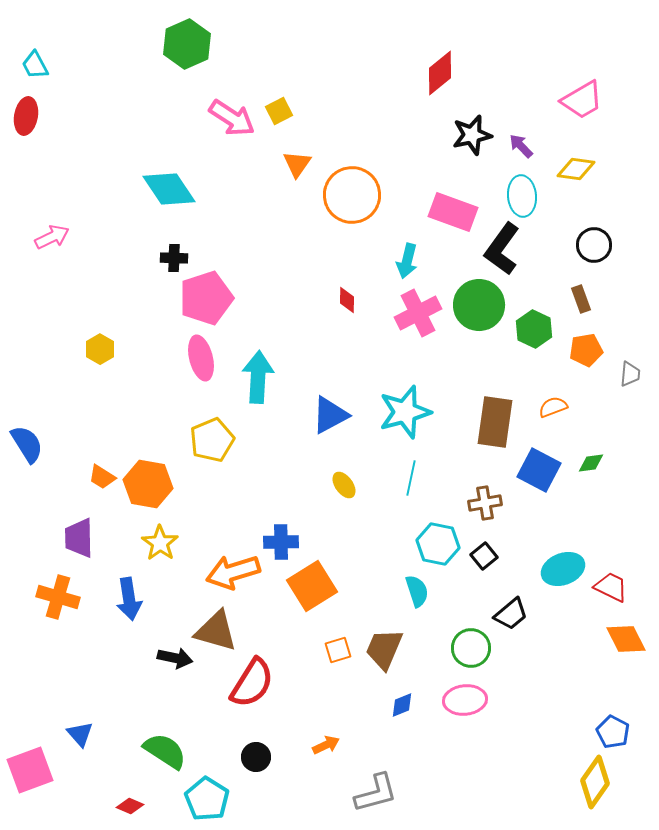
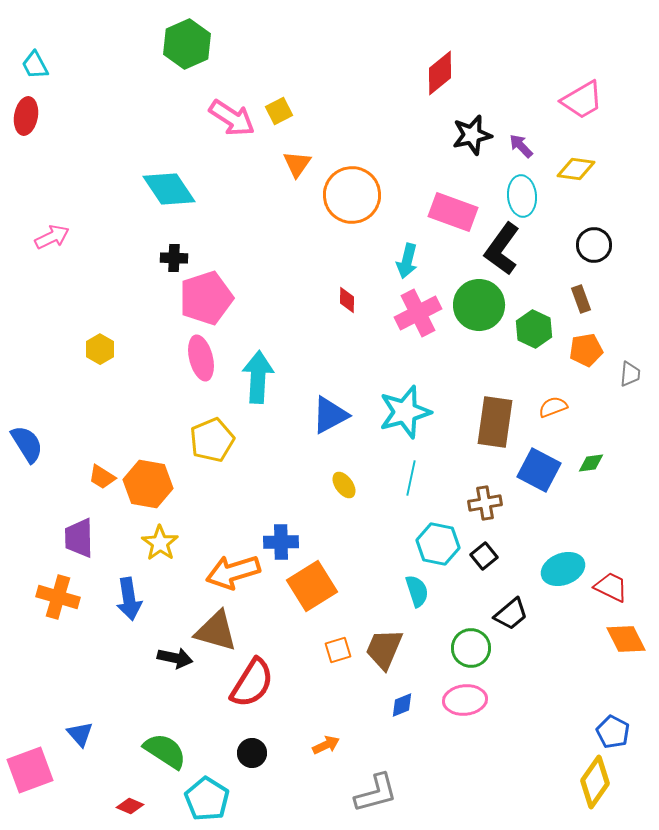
black circle at (256, 757): moved 4 px left, 4 px up
